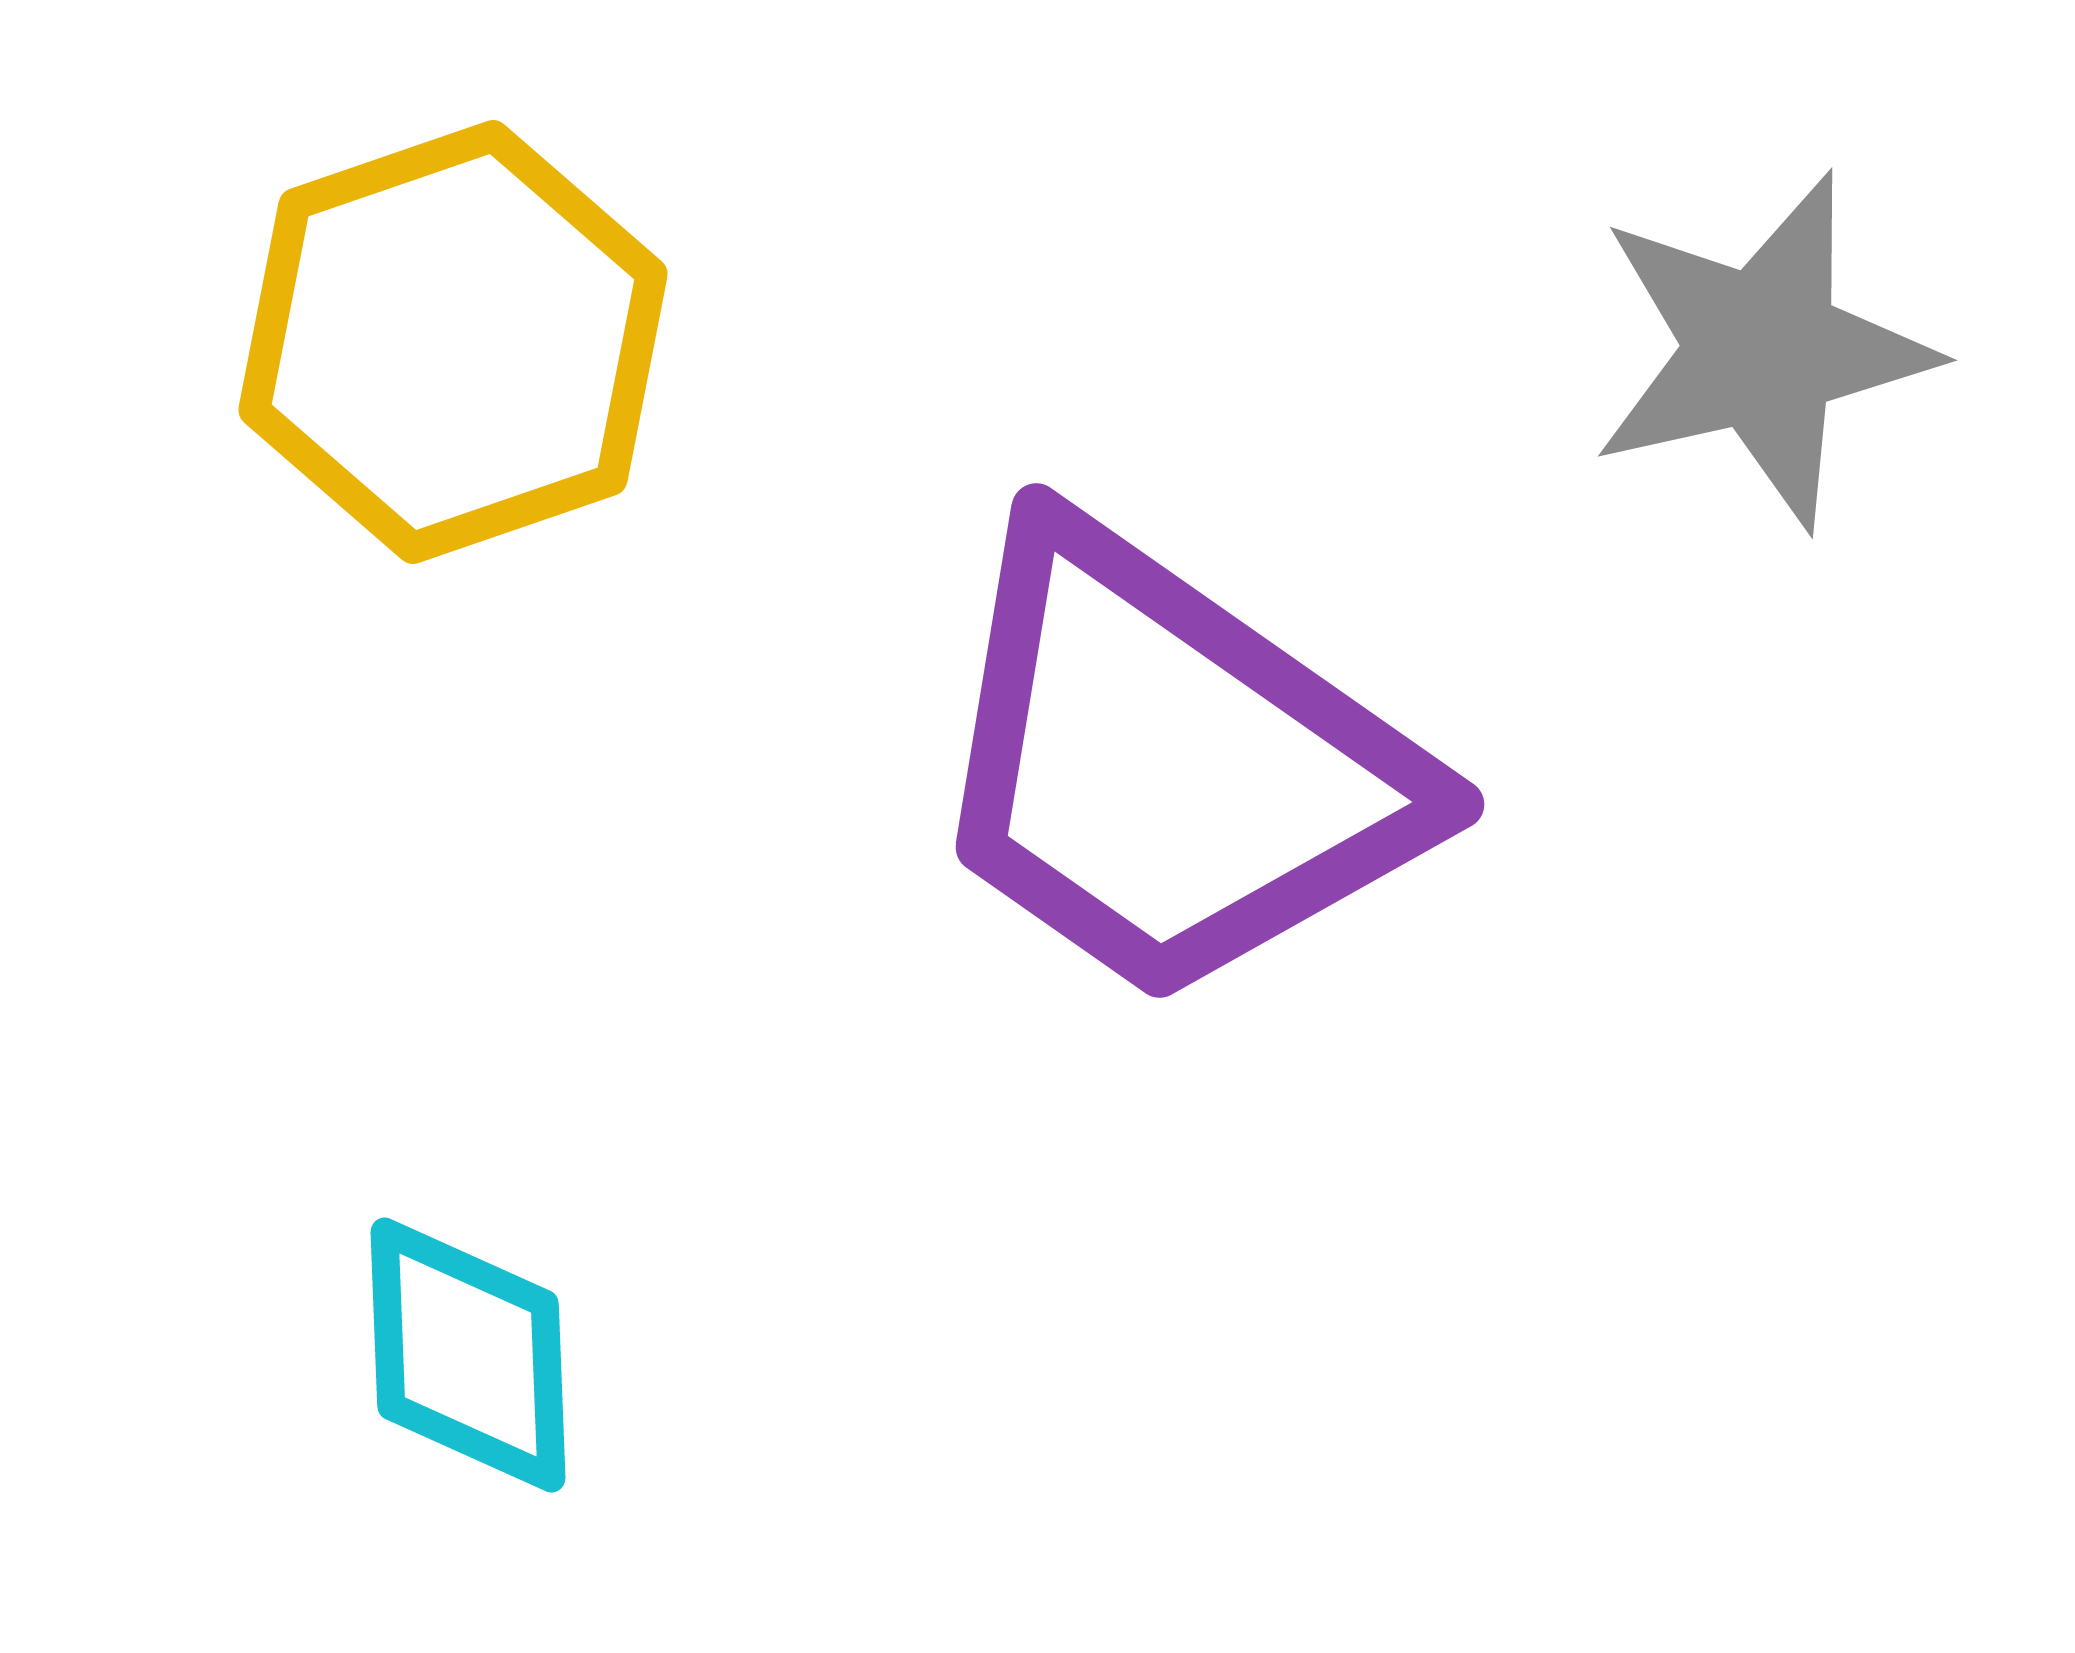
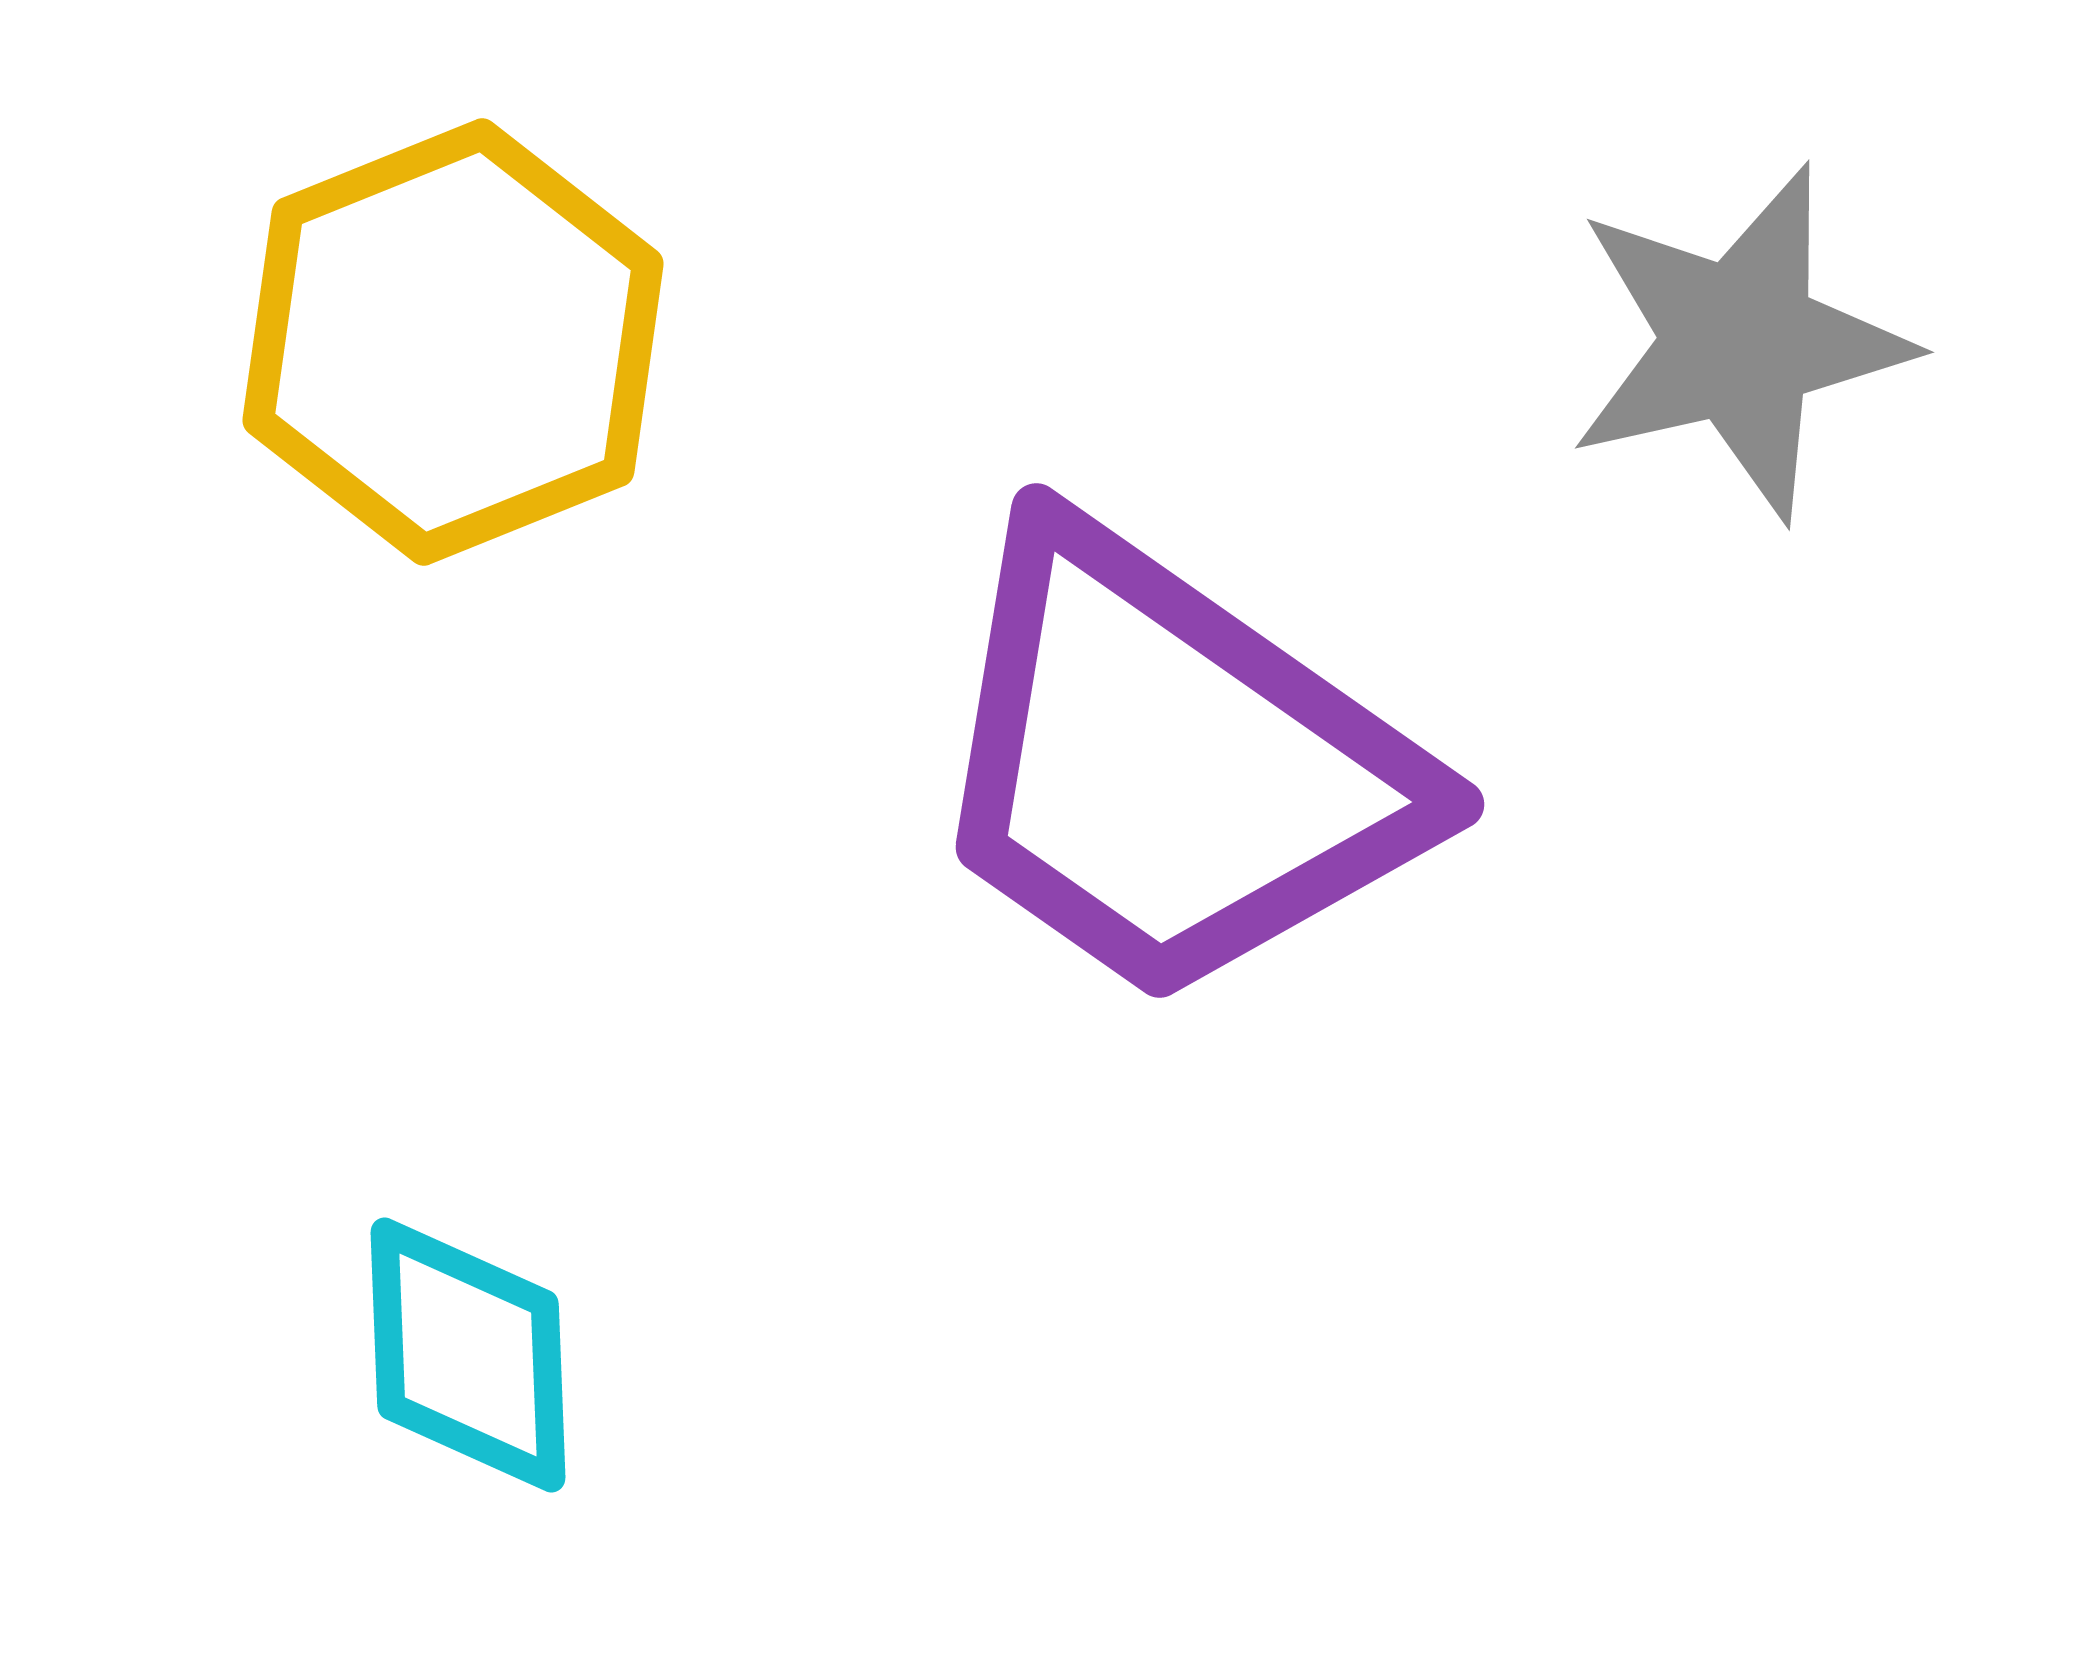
yellow hexagon: rotated 3 degrees counterclockwise
gray star: moved 23 px left, 8 px up
